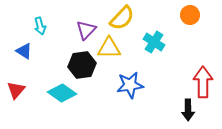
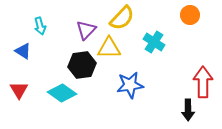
blue triangle: moved 1 px left
red triangle: moved 3 px right; rotated 12 degrees counterclockwise
